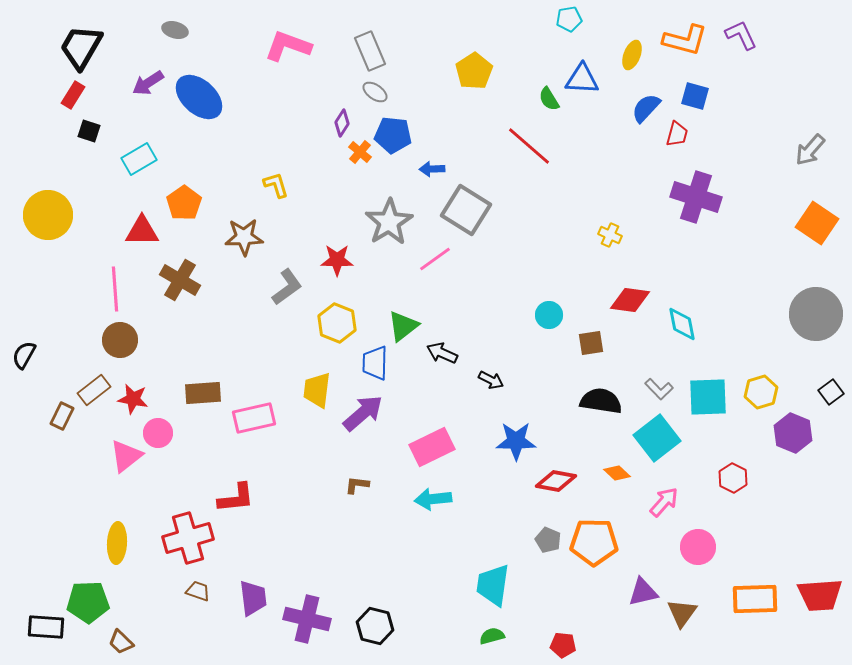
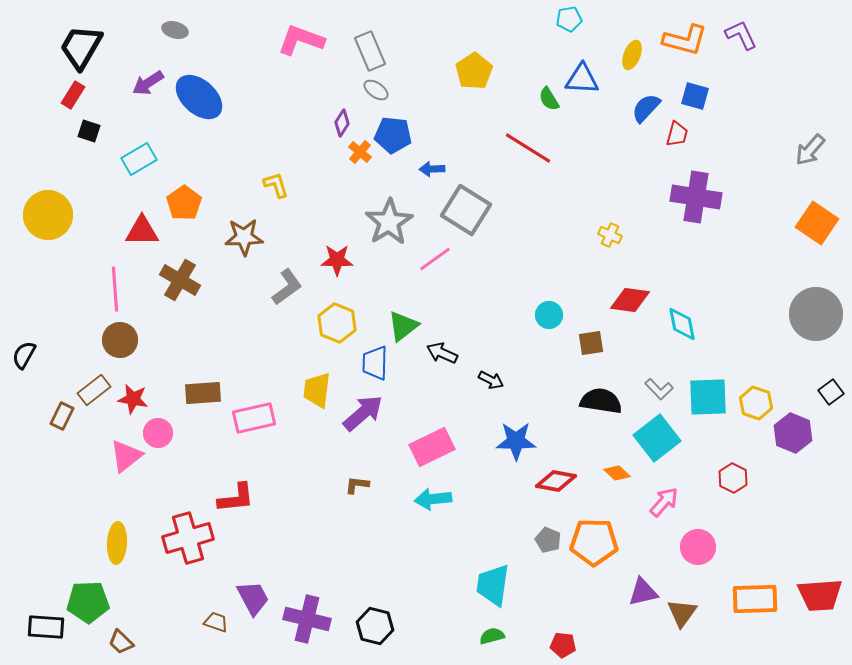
pink L-shape at (288, 46): moved 13 px right, 6 px up
gray ellipse at (375, 92): moved 1 px right, 2 px up
red line at (529, 146): moved 1 px left, 2 px down; rotated 9 degrees counterclockwise
purple cross at (696, 197): rotated 9 degrees counterclockwise
yellow hexagon at (761, 392): moved 5 px left, 11 px down; rotated 24 degrees counterclockwise
brown trapezoid at (198, 591): moved 18 px right, 31 px down
purple trapezoid at (253, 598): rotated 21 degrees counterclockwise
